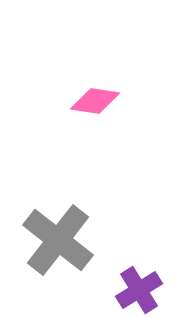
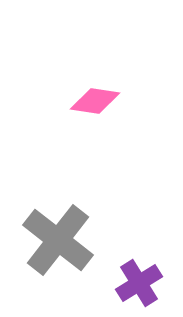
purple cross: moved 7 px up
